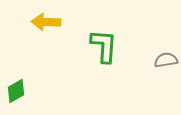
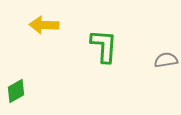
yellow arrow: moved 2 px left, 3 px down
